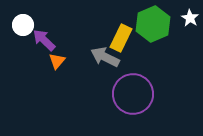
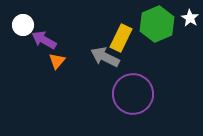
green hexagon: moved 4 px right
purple arrow: rotated 15 degrees counterclockwise
